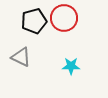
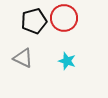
gray triangle: moved 2 px right, 1 px down
cyan star: moved 4 px left, 5 px up; rotated 18 degrees clockwise
